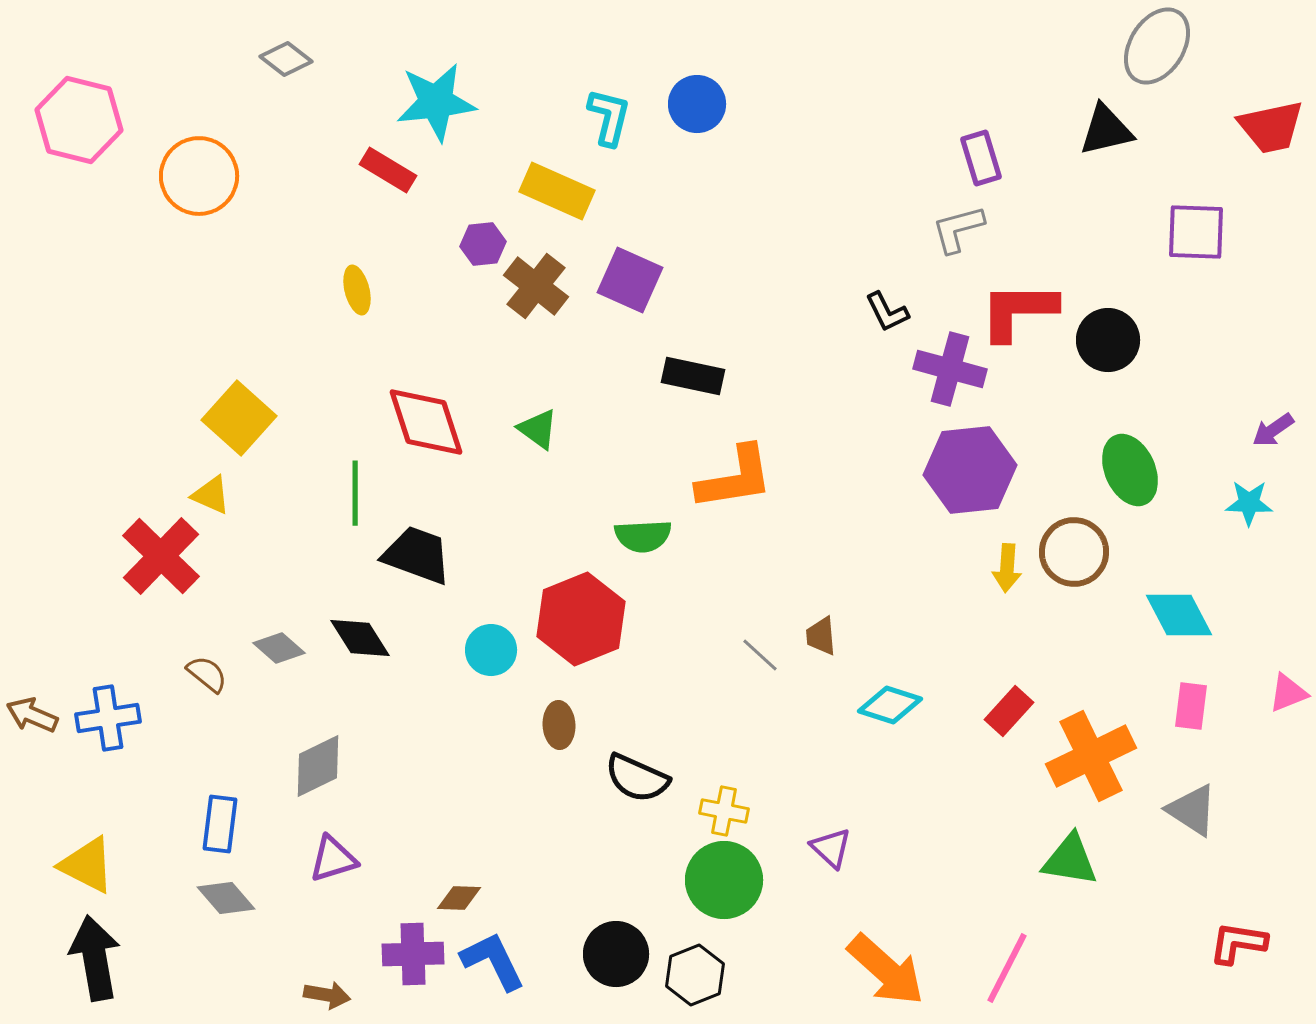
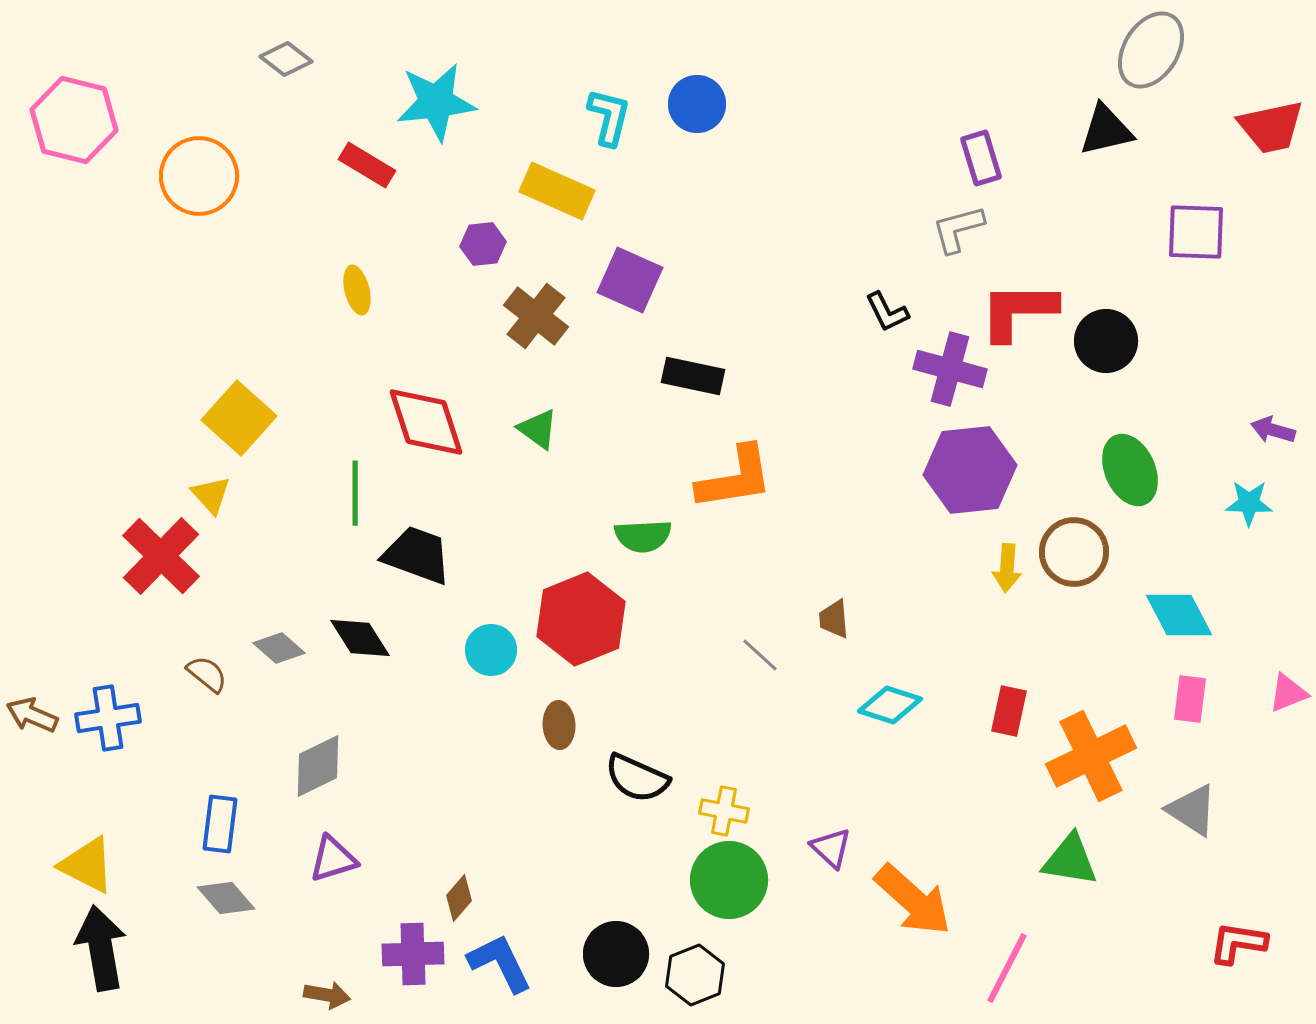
gray ellipse at (1157, 46): moved 6 px left, 4 px down
pink hexagon at (79, 120): moved 5 px left
red rectangle at (388, 170): moved 21 px left, 5 px up
brown cross at (536, 286): moved 30 px down
black circle at (1108, 340): moved 2 px left, 1 px down
purple arrow at (1273, 430): rotated 51 degrees clockwise
yellow triangle at (211, 495): rotated 24 degrees clockwise
brown trapezoid at (821, 636): moved 13 px right, 17 px up
pink rectangle at (1191, 706): moved 1 px left, 7 px up
red rectangle at (1009, 711): rotated 30 degrees counterclockwise
green circle at (724, 880): moved 5 px right
brown diamond at (459, 898): rotated 51 degrees counterclockwise
black arrow at (95, 958): moved 6 px right, 10 px up
blue L-shape at (493, 961): moved 7 px right, 2 px down
orange arrow at (886, 970): moved 27 px right, 70 px up
